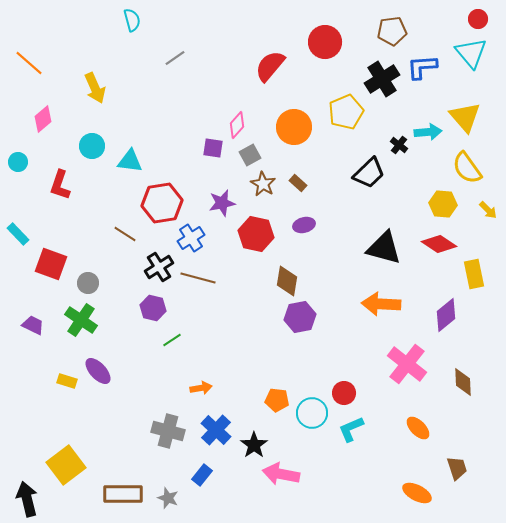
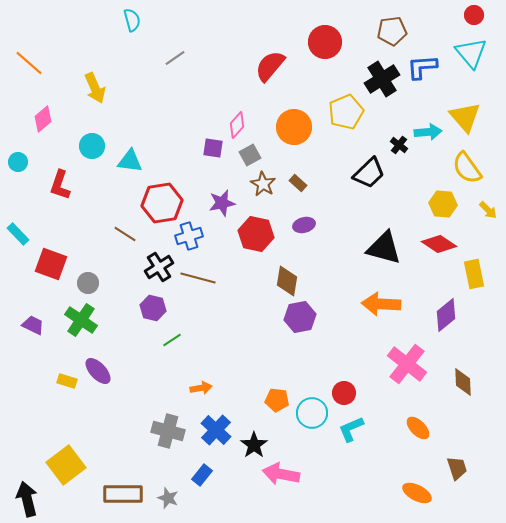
red circle at (478, 19): moved 4 px left, 4 px up
blue cross at (191, 238): moved 2 px left, 2 px up; rotated 16 degrees clockwise
